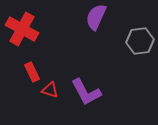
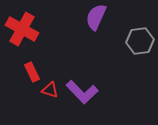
purple L-shape: moved 4 px left; rotated 16 degrees counterclockwise
